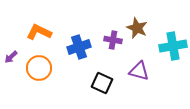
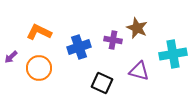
cyan cross: moved 8 px down
